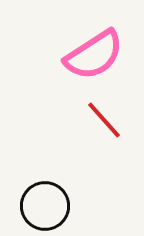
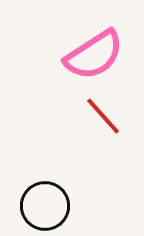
red line: moved 1 px left, 4 px up
